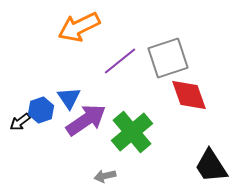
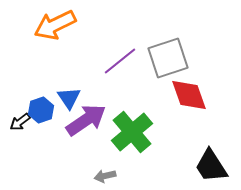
orange arrow: moved 24 px left, 2 px up
